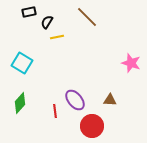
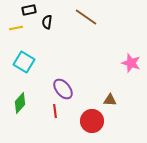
black rectangle: moved 2 px up
brown line: moved 1 px left; rotated 10 degrees counterclockwise
black semicircle: rotated 24 degrees counterclockwise
yellow line: moved 41 px left, 9 px up
cyan square: moved 2 px right, 1 px up
purple ellipse: moved 12 px left, 11 px up
red circle: moved 5 px up
